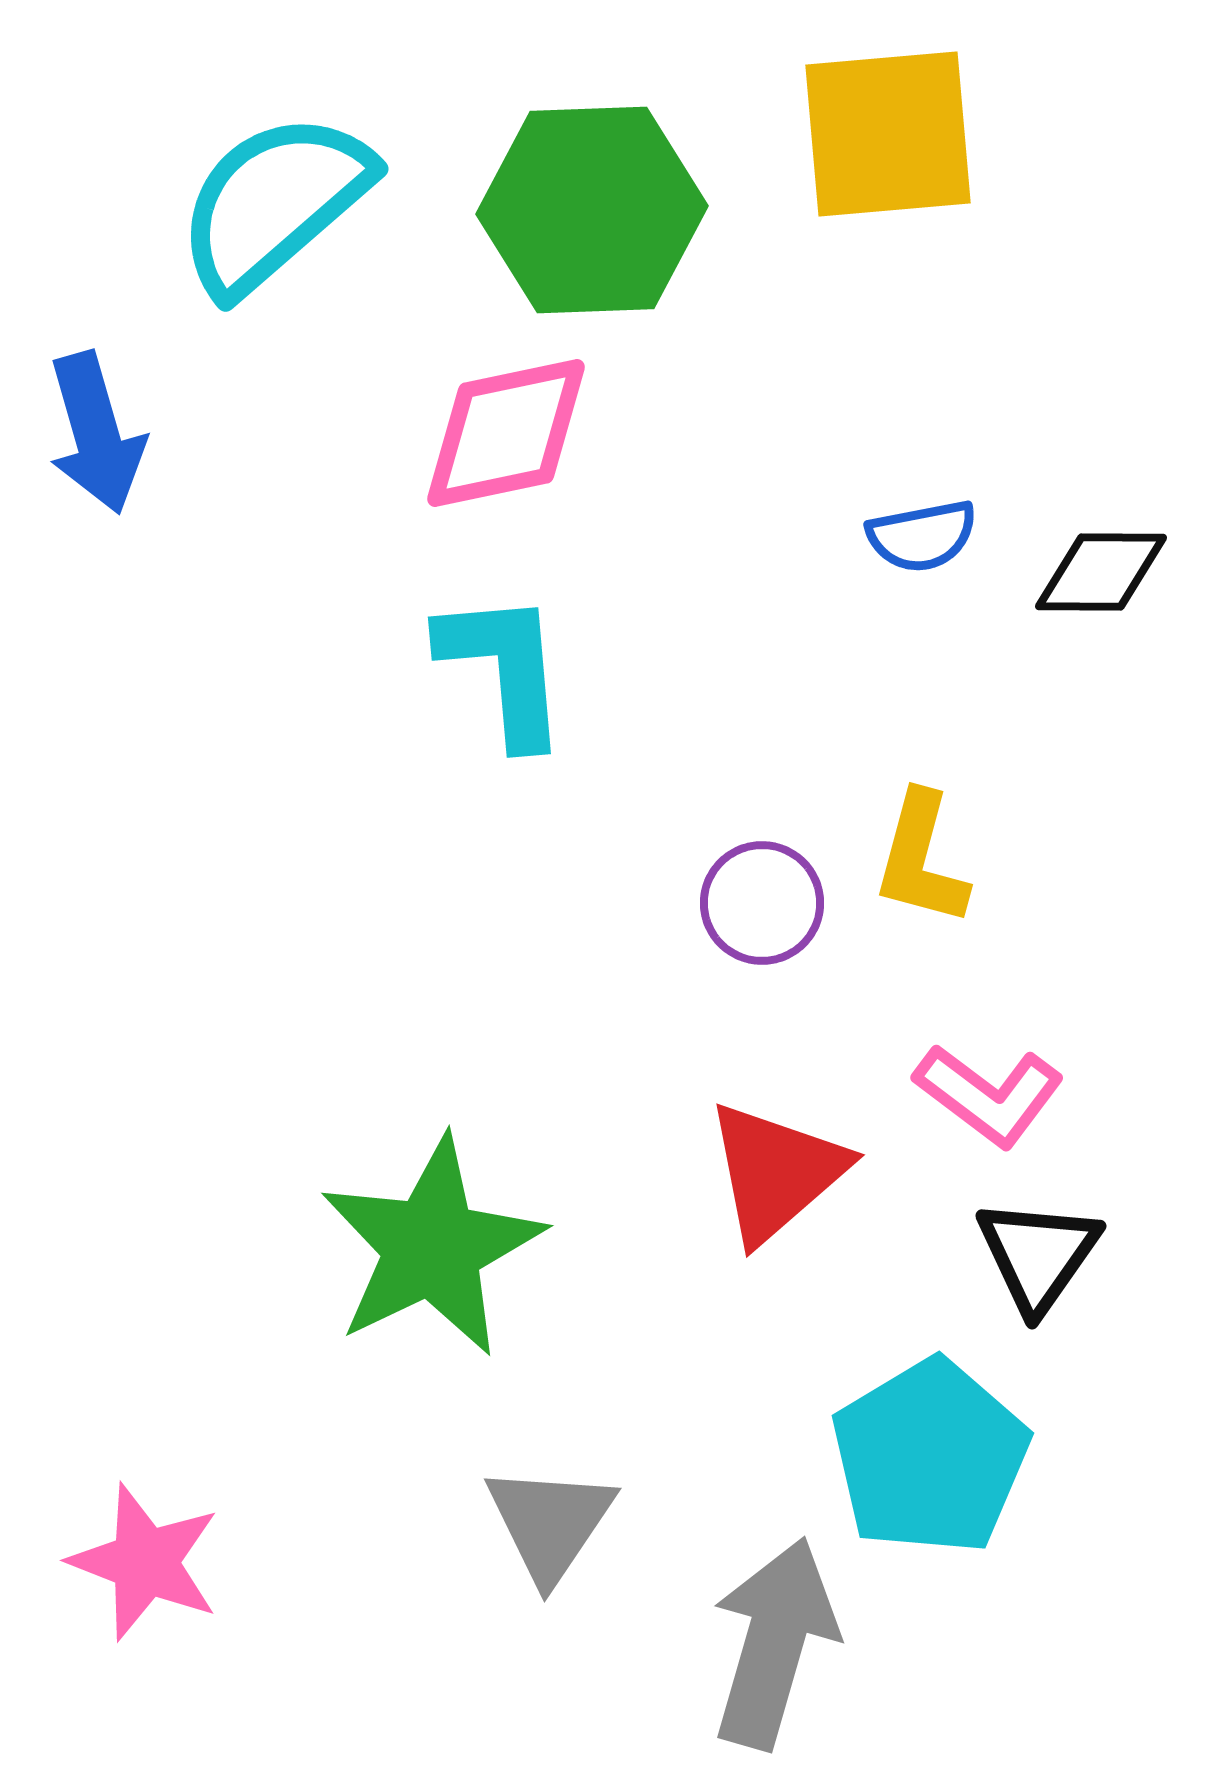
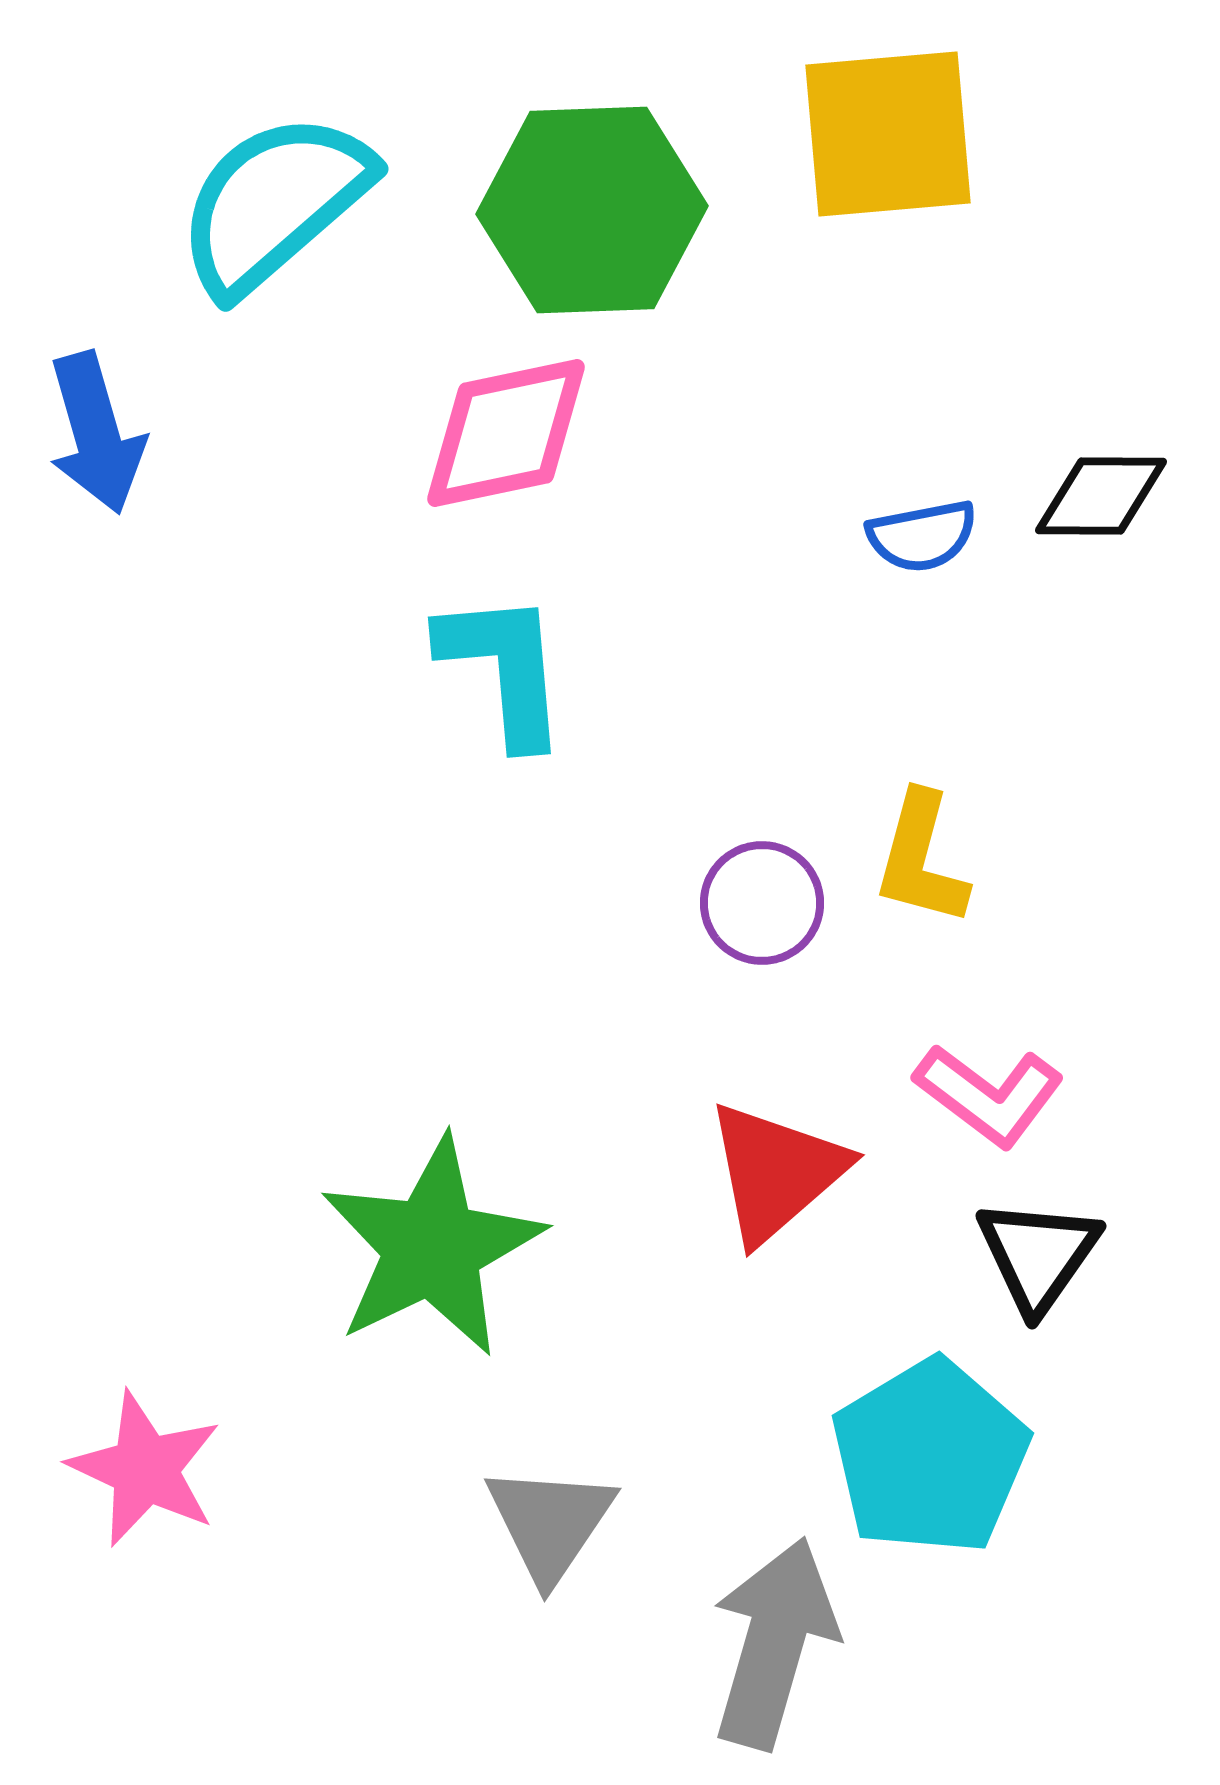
black diamond: moved 76 px up
pink star: moved 93 px up; rotated 4 degrees clockwise
